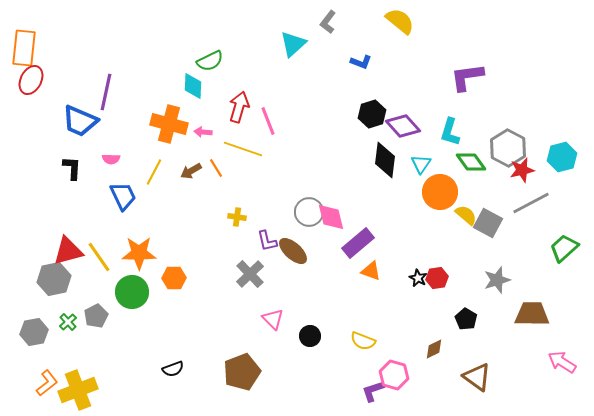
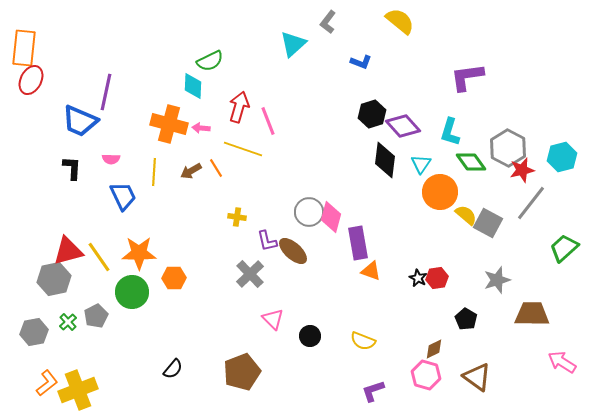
pink arrow at (203, 132): moved 2 px left, 4 px up
yellow line at (154, 172): rotated 24 degrees counterclockwise
gray line at (531, 203): rotated 24 degrees counterclockwise
pink diamond at (331, 217): rotated 28 degrees clockwise
purple rectangle at (358, 243): rotated 60 degrees counterclockwise
black semicircle at (173, 369): rotated 30 degrees counterclockwise
pink hexagon at (394, 375): moved 32 px right
